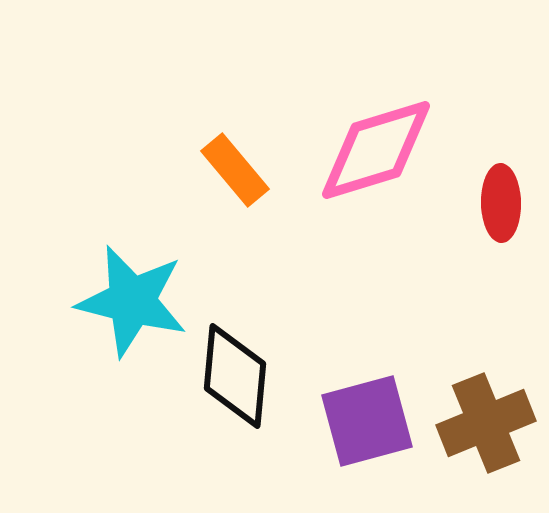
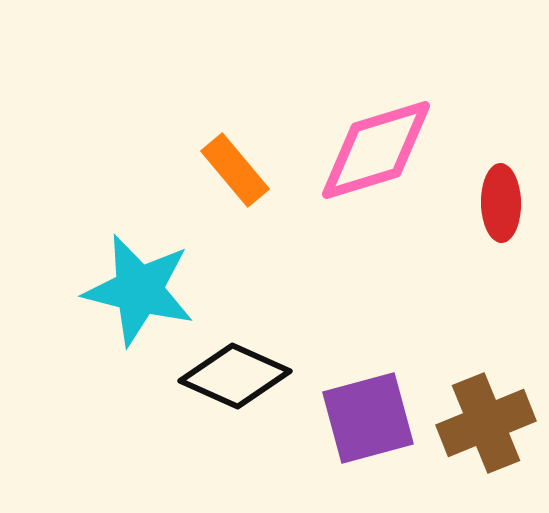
cyan star: moved 7 px right, 11 px up
black diamond: rotated 71 degrees counterclockwise
purple square: moved 1 px right, 3 px up
